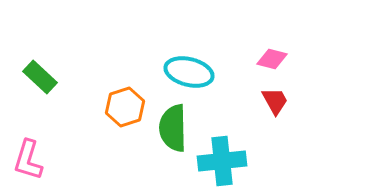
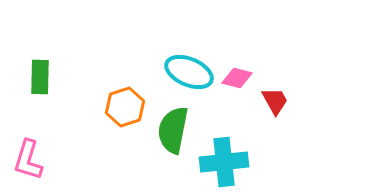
pink diamond: moved 35 px left, 19 px down
cyan ellipse: rotated 9 degrees clockwise
green rectangle: rotated 48 degrees clockwise
green semicircle: moved 2 px down; rotated 12 degrees clockwise
cyan cross: moved 2 px right, 1 px down
